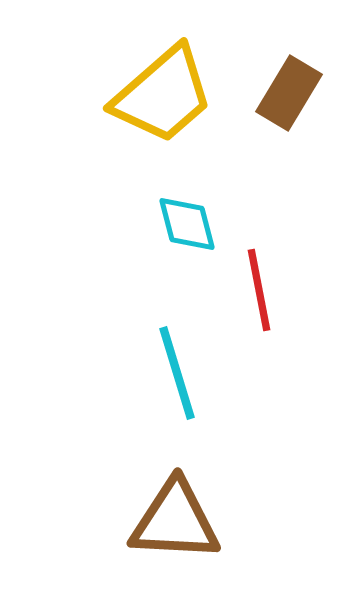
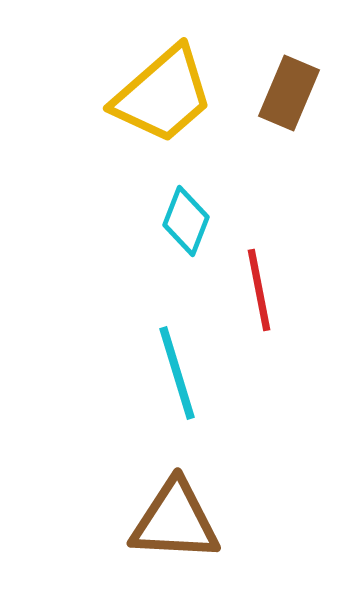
brown rectangle: rotated 8 degrees counterclockwise
cyan diamond: moved 1 px left, 3 px up; rotated 36 degrees clockwise
